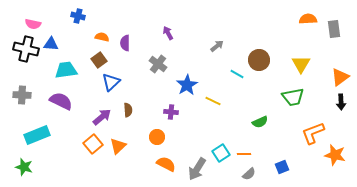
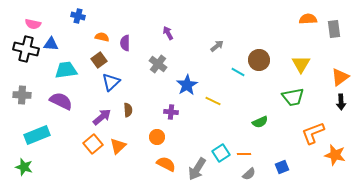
cyan line at (237, 74): moved 1 px right, 2 px up
